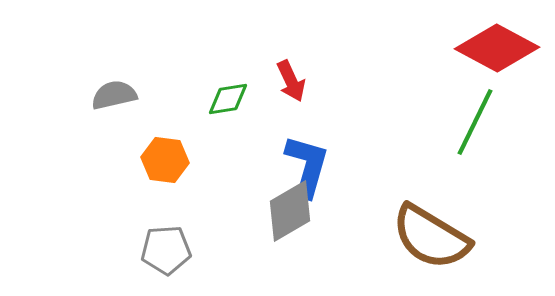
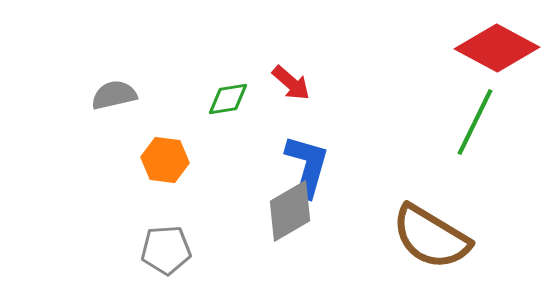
red arrow: moved 2 px down; rotated 24 degrees counterclockwise
